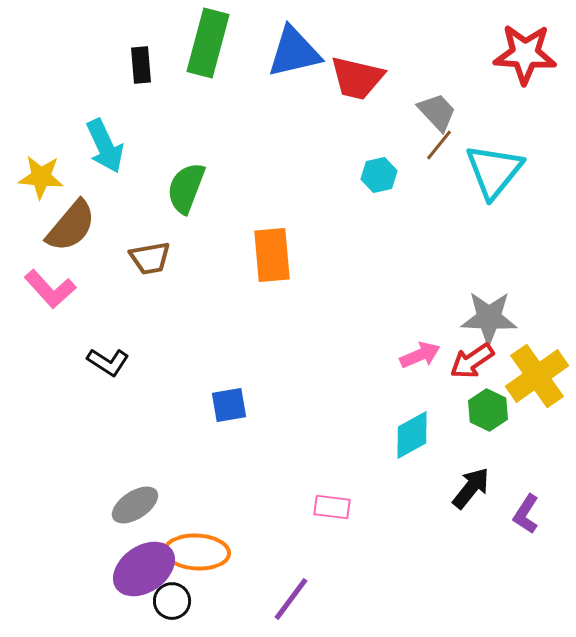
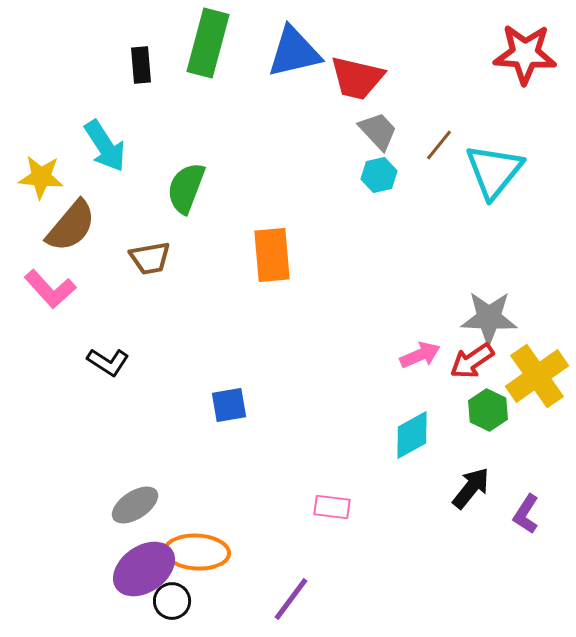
gray trapezoid: moved 59 px left, 19 px down
cyan arrow: rotated 8 degrees counterclockwise
